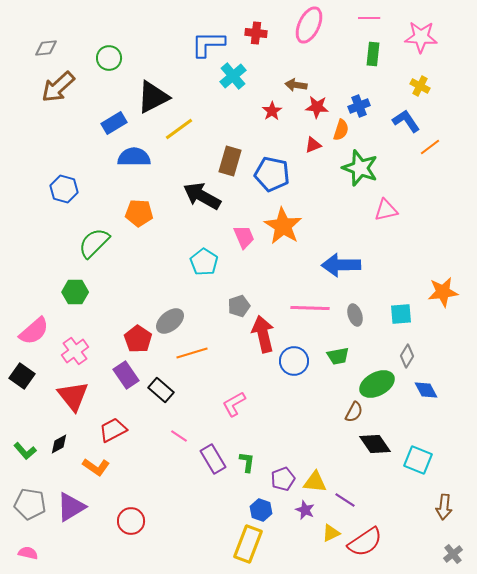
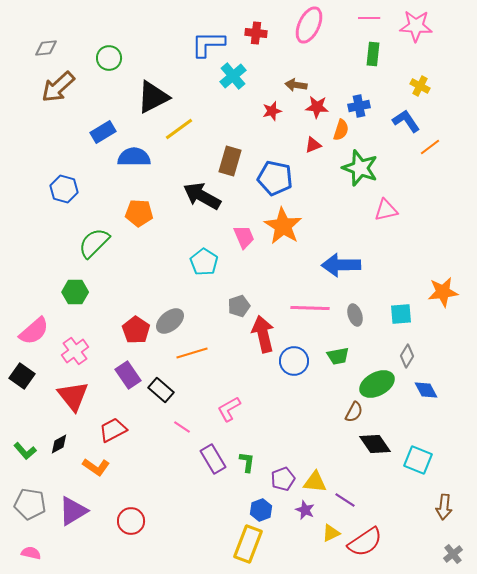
pink star at (421, 37): moved 5 px left, 11 px up
blue cross at (359, 106): rotated 10 degrees clockwise
red star at (272, 111): rotated 18 degrees clockwise
blue rectangle at (114, 123): moved 11 px left, 9 px down
blue pentagon at (272, 174): moved 3 px right, 4 px down
red pentagon at (138, 339): moved 2 px left, 9 px up
purple rectangle at (126, 375): moved 2 px right
pink L-shape at (234, 404): moved 5 px left, 5 px down
pink line at (179, 436): moved 3 px right, 9 px up
purple triangle at (71, 507): moved 2 px right, 4 px down
blue hexagon at (261, 510): rotated 20 degrees clockwise
pink semicircle at (28, 553): moved 3 px right
